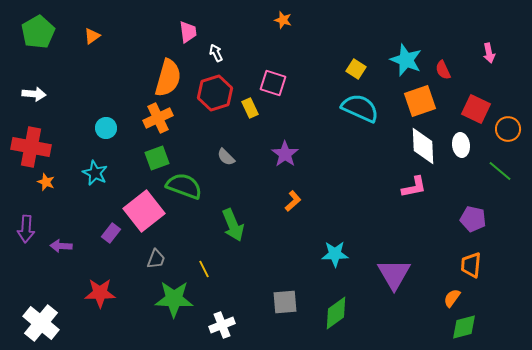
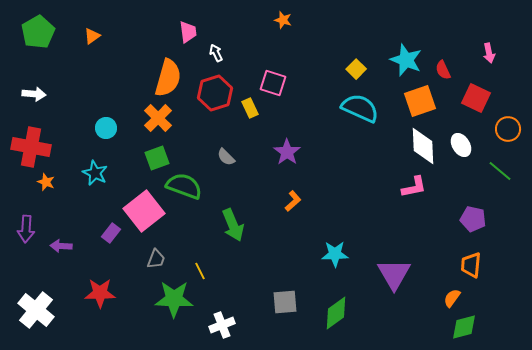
yellow square at (356, 69): rotated 12 degrees clockwise
red square at (476, 109): moved 11 px up
orange cross at (158, 118): rotated 20 degrees counterclockwise
white ellipse at (461, 145): rotated 25 degrees counterclockwise
purple star at (285, 154): moved 2 px right, 2 px up
yellow line at (204, 269): moved 4 px left, 2 px down
white cross at (41, 323): moved 5 px left, 13 px up
